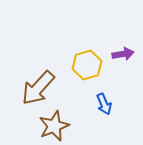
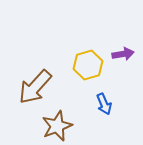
yellow hexagon: moved 1 px right
brown arrow: moved 3 px left, 1 px up
brown star: moved 3 px right
